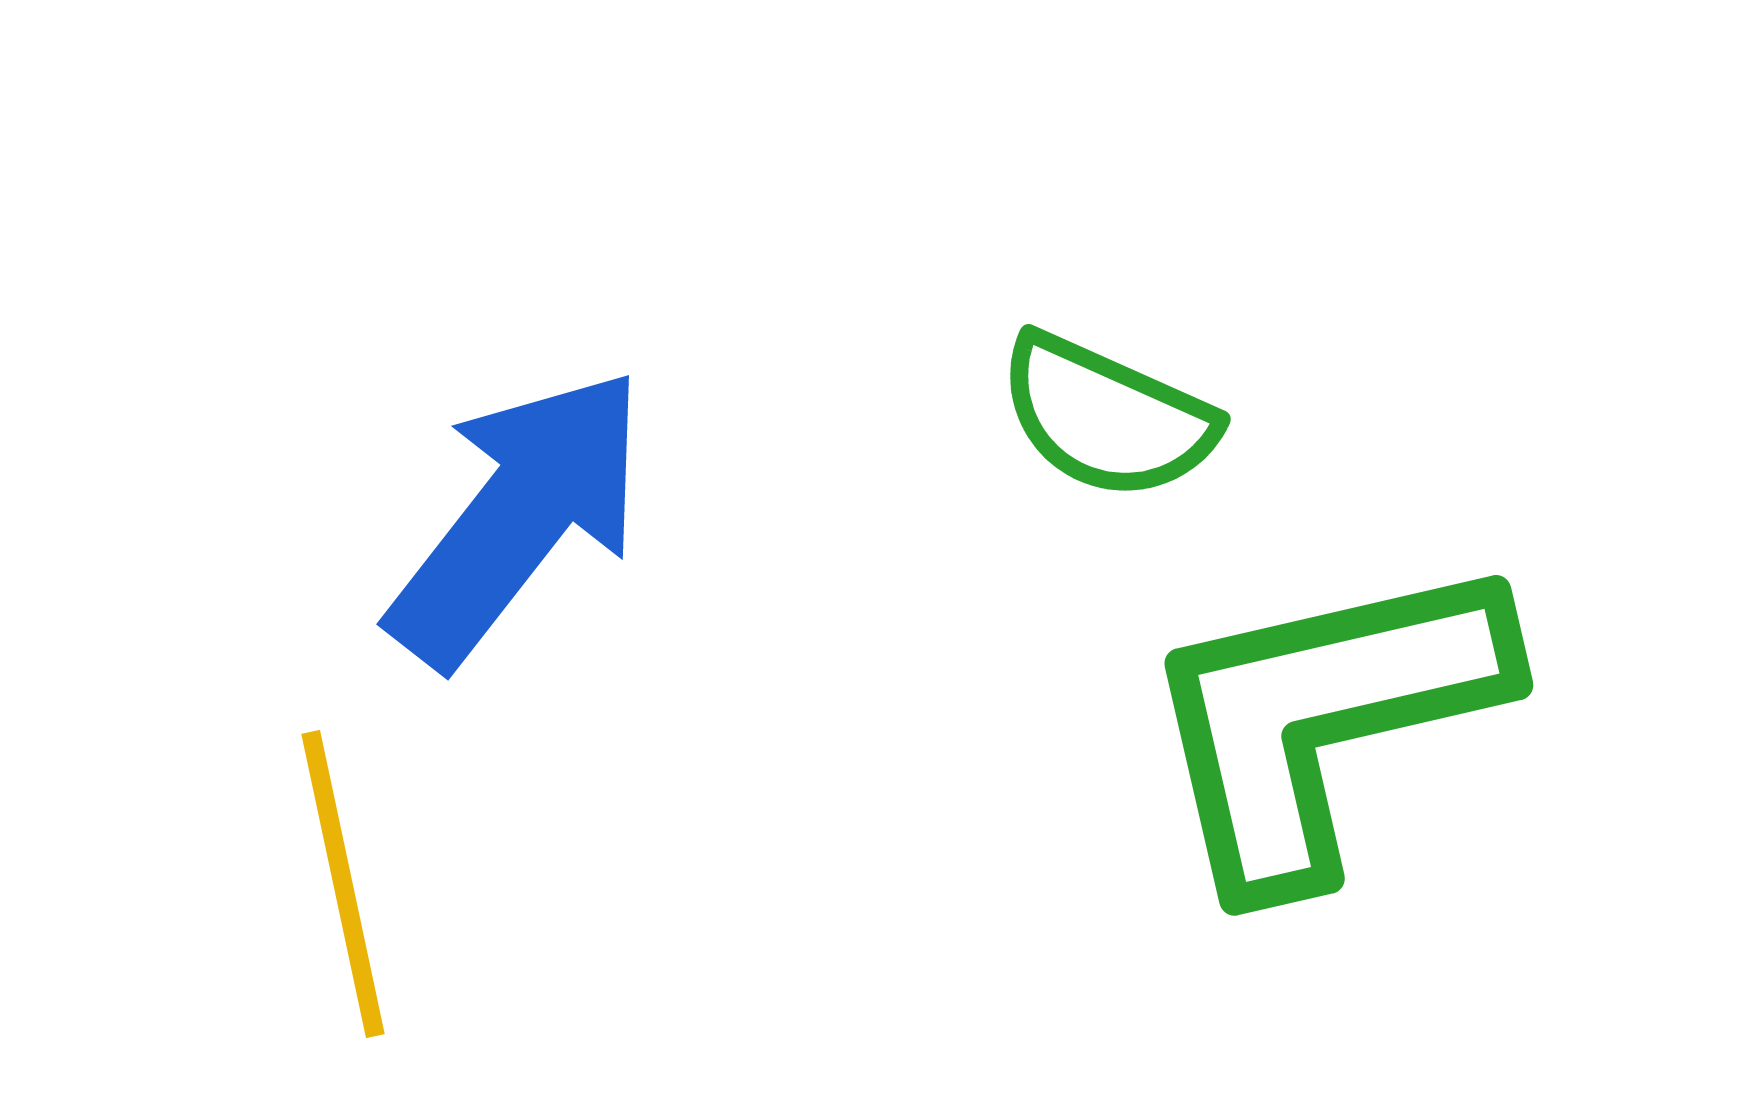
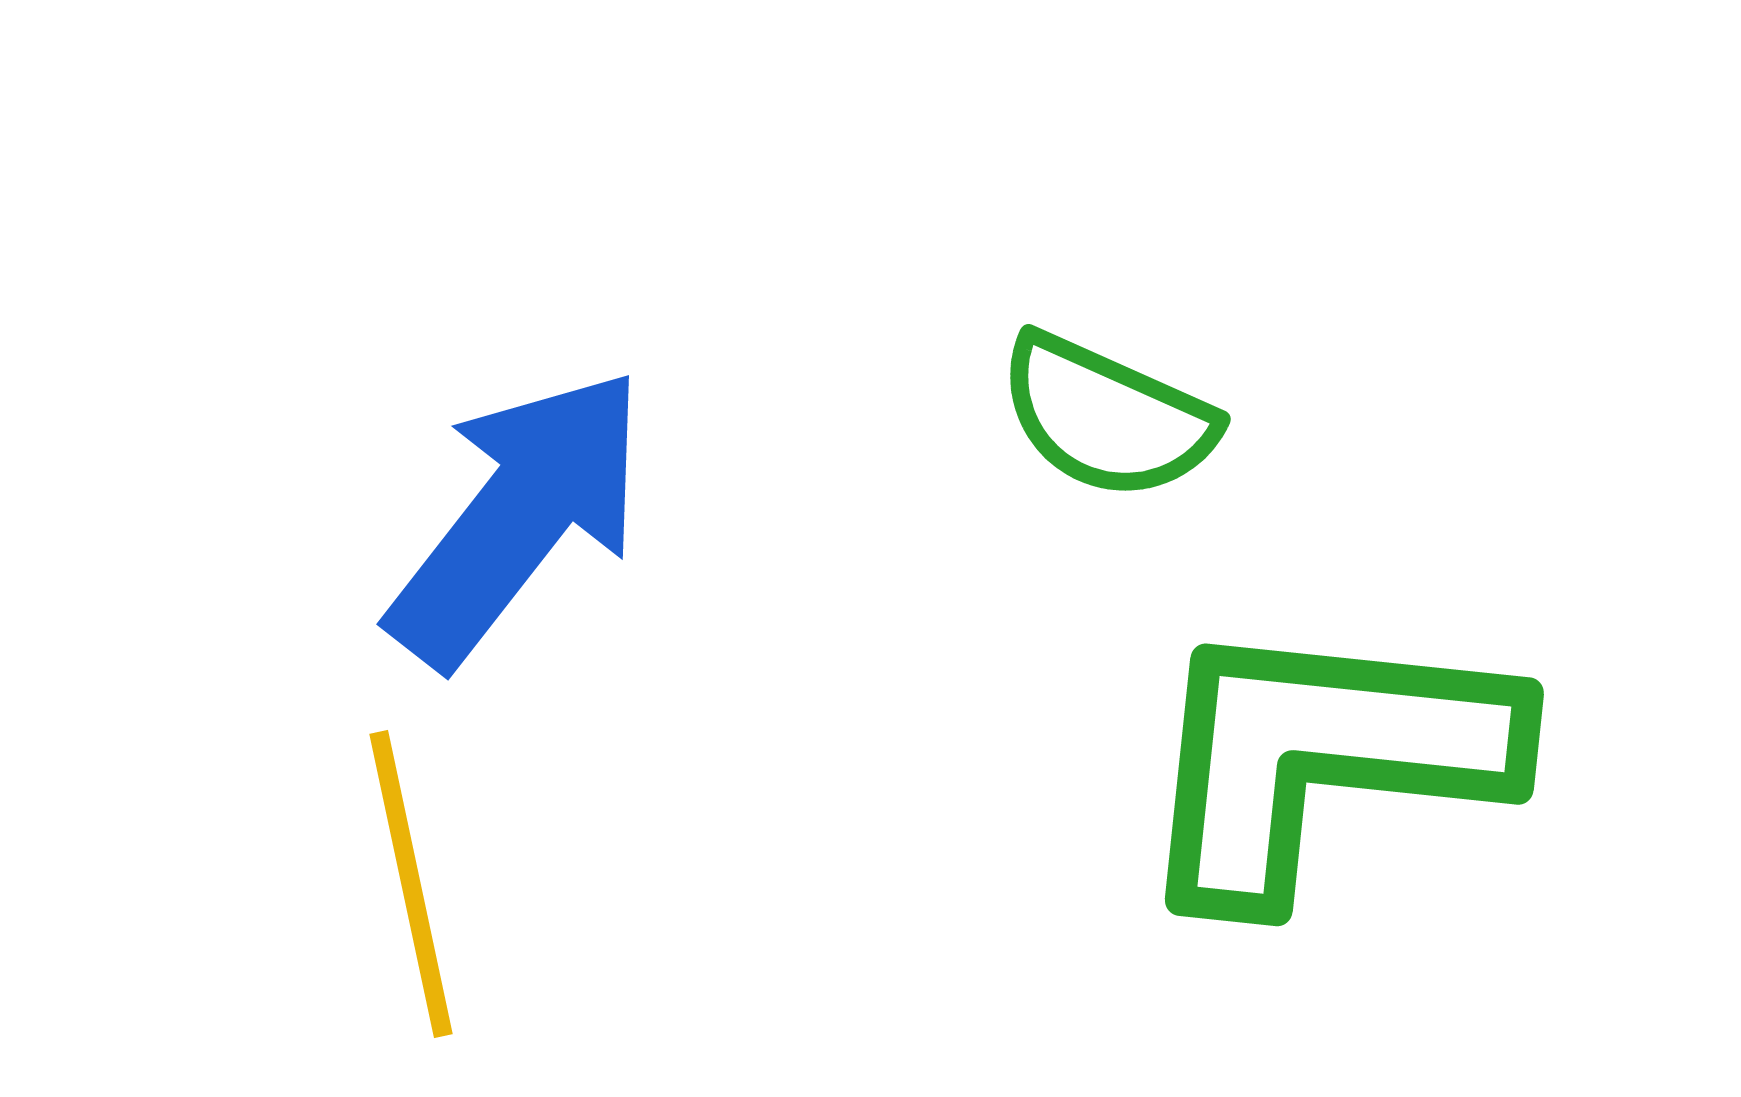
green L-shape: moved 39 px down; rotated 19 degrees clockwise
yellow line: moved 68 px right
